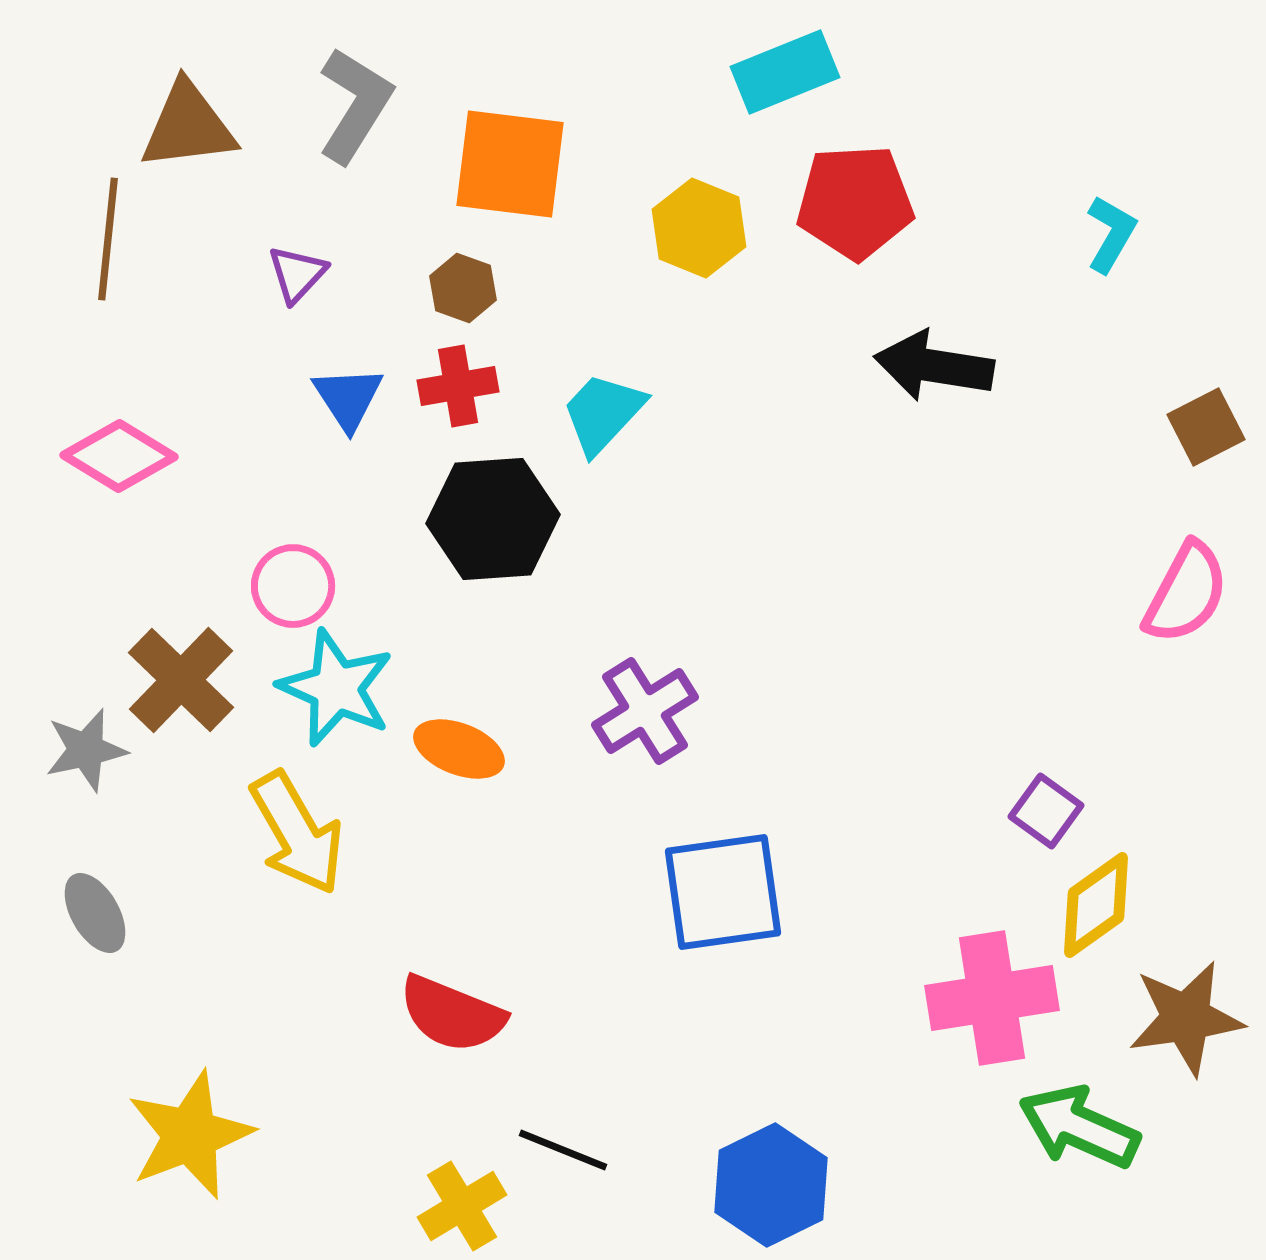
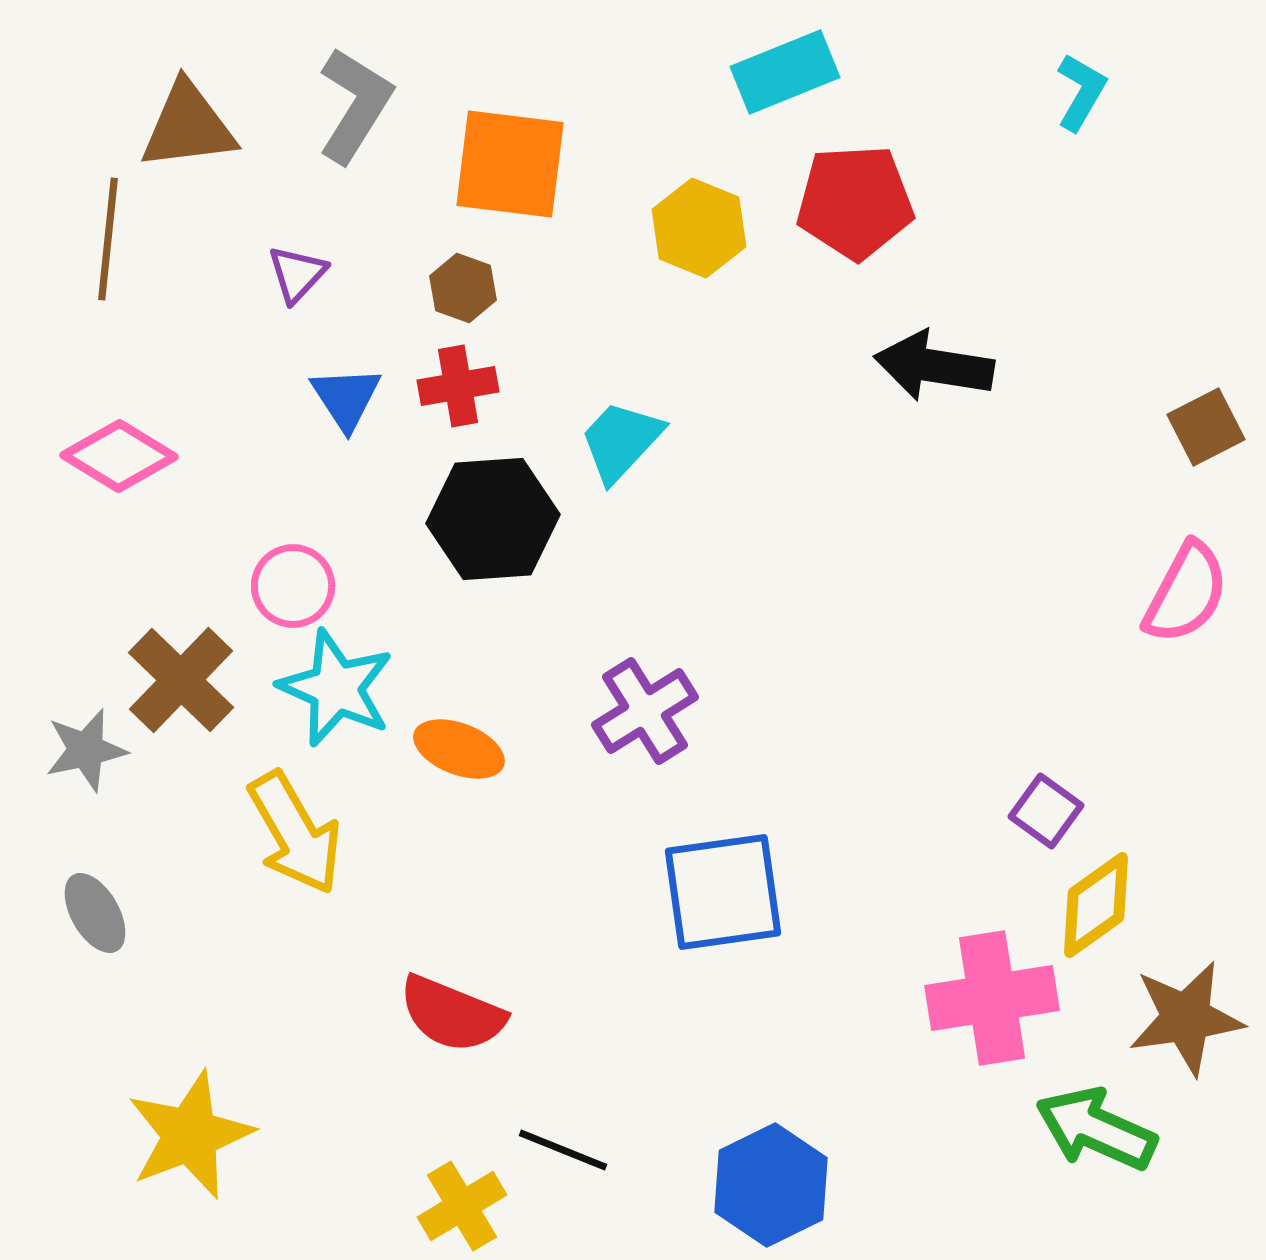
cyan L-shape: moved 30 px left, 142 px up
blue triangle: moved 2 px left
cyan trapezoid: moved 18 px right, 28 px down
yellow arrow: moved 2 px left
green arrow: moved 17 px right, 2 px down
